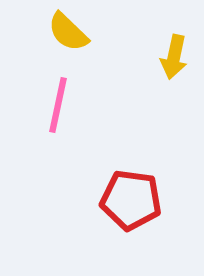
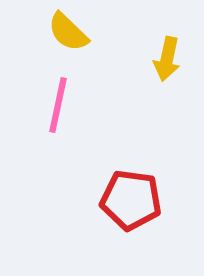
yellow arrow: moved 7 px left, 2 px down
